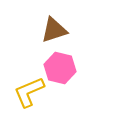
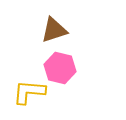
yellow L-shape: rotated 28 degrees clockwise
